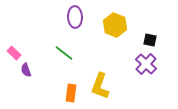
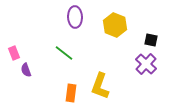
black square: moved 1 px right
pink rectangle: rotated 24 degrees clockwise
